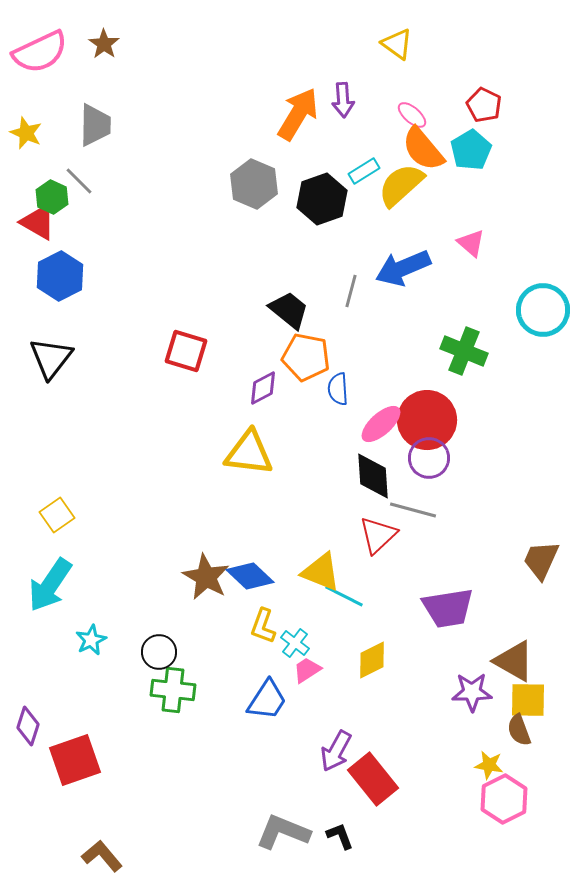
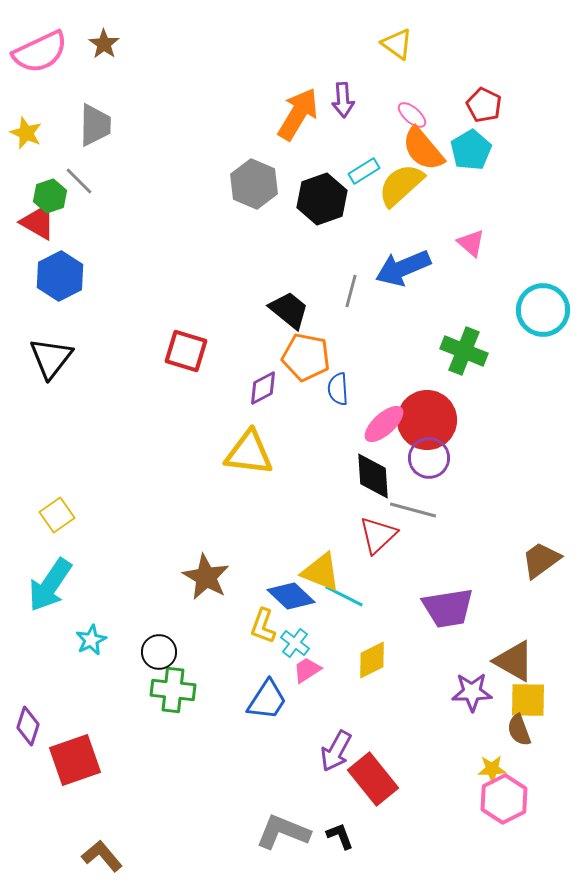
green hexagon at (52, 197): moved 2 px left, 1 px up; rotated 16 degrees clockwise
pink ellipse at (381, 424): moved 3 px right
brown trapezoid at (541, 560): rotated 30 degrees clockwise
blue diamond at (250, 576): moved 41 px right, 20 px down
yellow star at (489, 765): moved 3 px right, 4 px down; rotated 12 degrees counterclockwise
